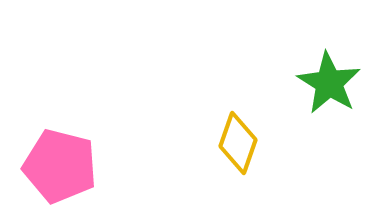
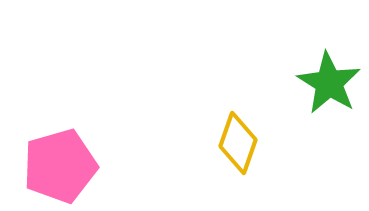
pink pentagon: rotated 30 degrees counterclockwise
